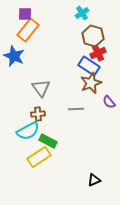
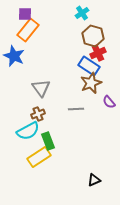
brown cross: rotated 16 degrees counterclockwise
green rectangle: rotated 42 degrees clockwise
